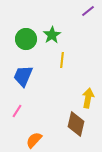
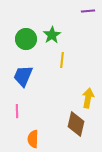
purple line: rotated 32 degrees clockwise
pink line: rotated 32 degrees counterclockwise
orange semicircle: moved 1 px left, 1 px up; rotated 42 degrees counterclockwise
